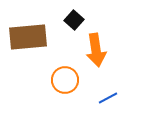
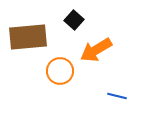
orange arrow: rotated 68 degrees clockwise
orange circle: moved 5 px left, 9 px up
blue line: moved 9 px right, 2 px up; rotated 42 degrees clockwise
